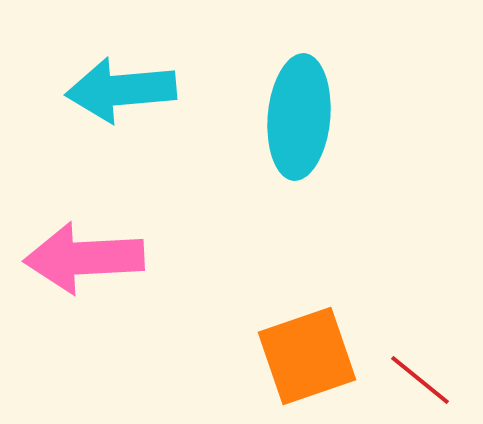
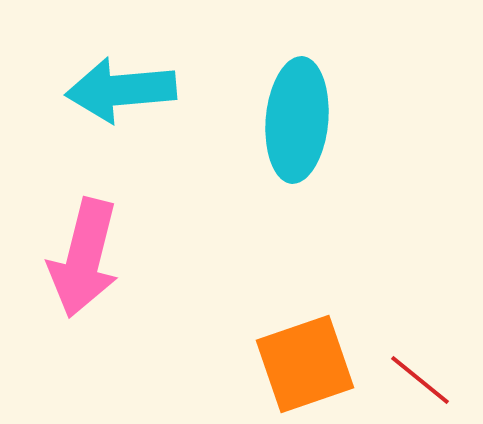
cyan ellipse: moved 2 px left, 3 px down
pink arrow: rotated 73 degrees counterclockwise
orange square: moved 2 px left, 8 px down
